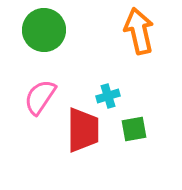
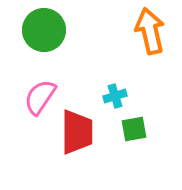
orange arrow: moved 11 px right
cyan cross: moved 7 px right
red trapezoid: moved 6 px left, 2 px down
